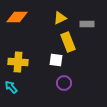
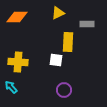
yellow triangle: moved 2 px left, 5 px up
yellow rectangle: rotated 24 degrees clockwise
purple circle: moved 7 px down
